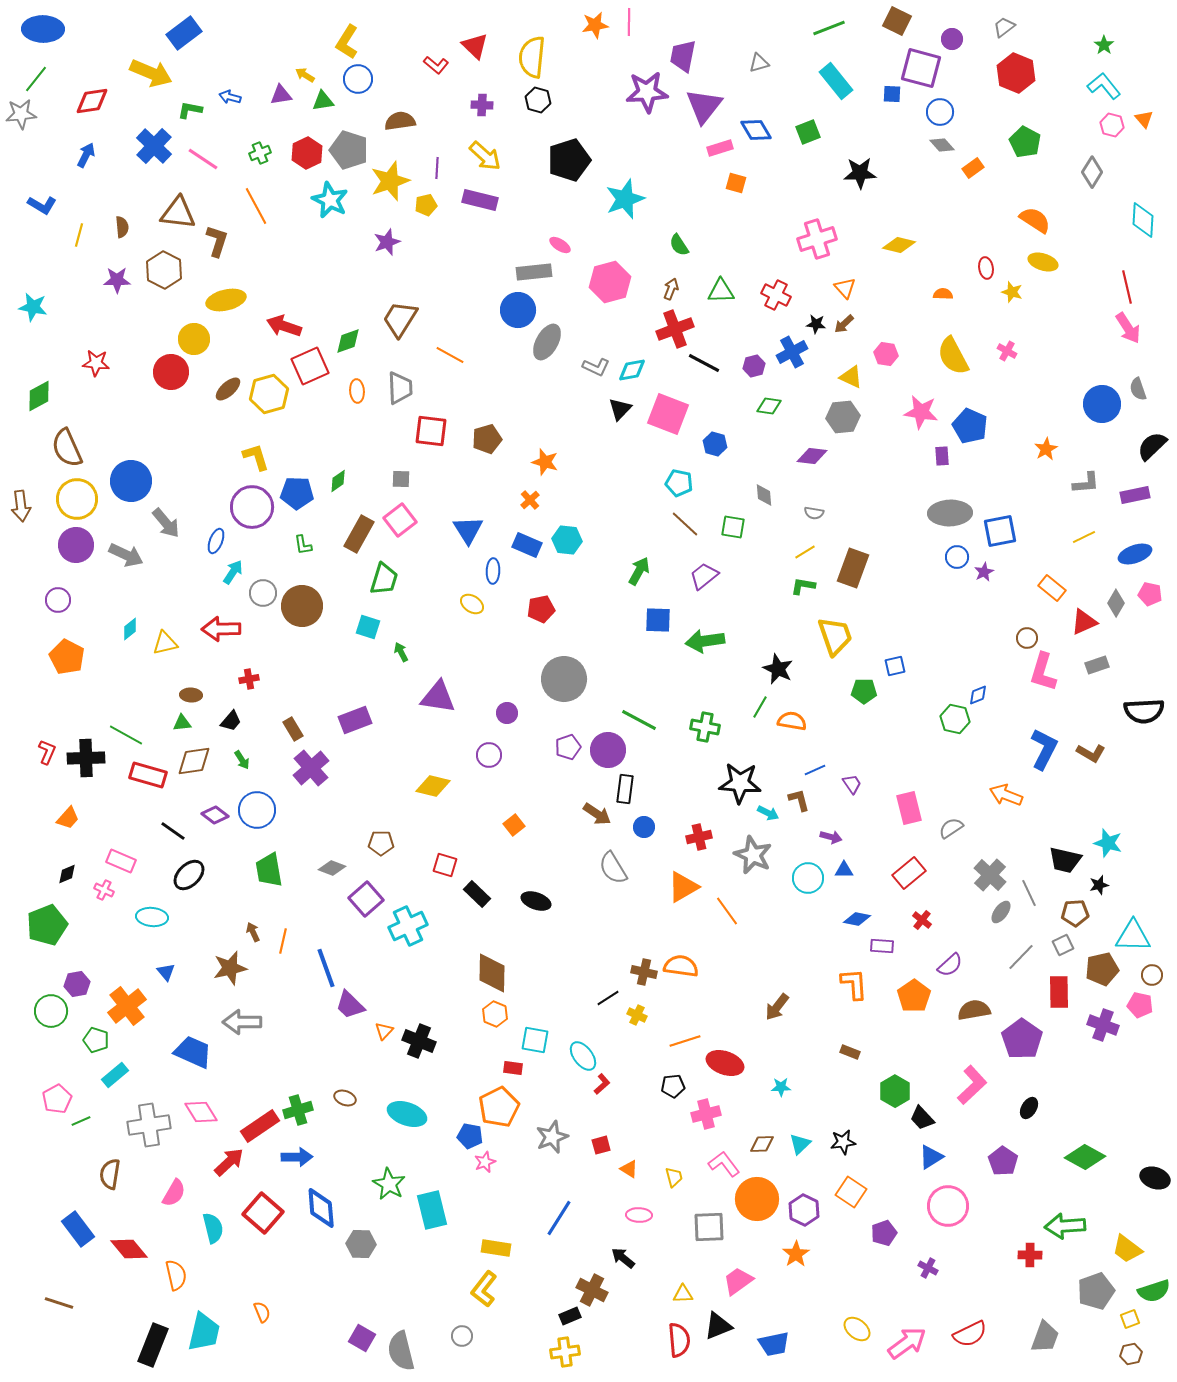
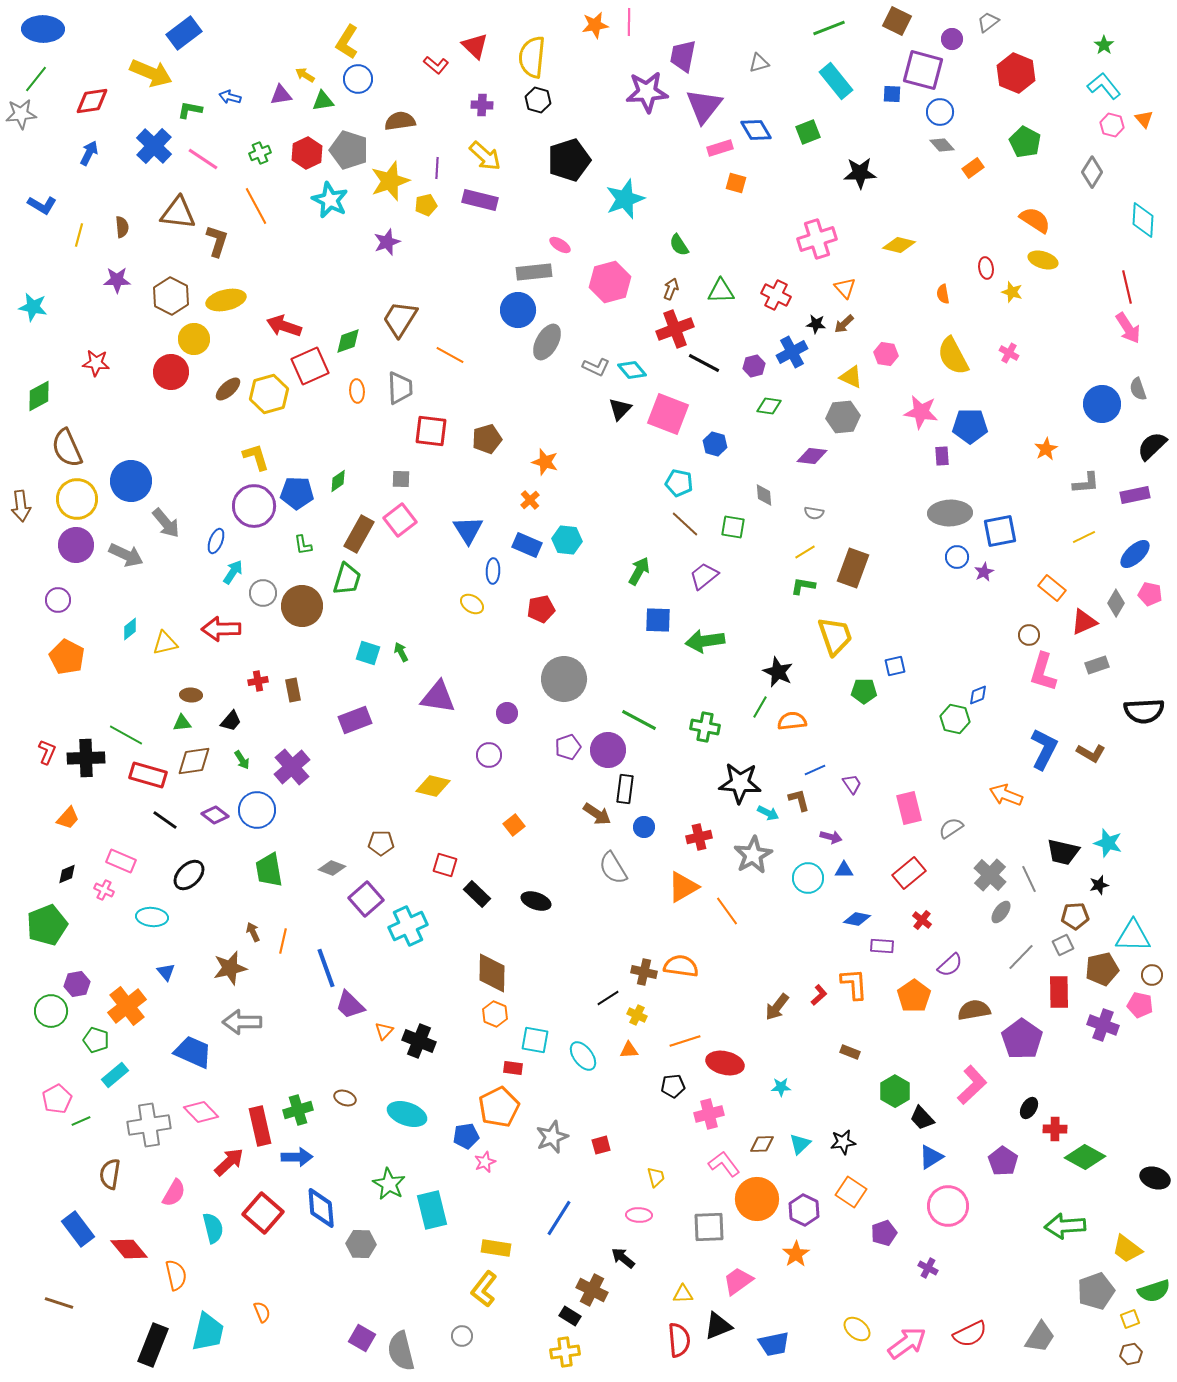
gray trapezoid at (1004, 27): moved 16 px left, 5 px up
purple square at (921, 68): moved 2 px right, 2 px down
blue arrow at (86, 155): moved 3 px right, 2 px up
yellow ellipse at (1043, 262): moved 2 px up
brown hexagon at (164, 270): moved 7 px right, 26 px down
orange semicircle at (943, 294): rotated 102 degrees counterclockwise
pink cross at (1007, 351): moved 2 px right, 2 px down
cyan diamond at (632, 370): rotated 60 degrees clockwise
blue pentagon at (970, 426): rotated 24 degrees counterclockwise
purple circle at (252, 507): moved 2 px right, 1 px up
blue ellipse at (1135, 554): rotated 24 degrees counterclockwise
green trapezoid at (384, 579): moved 37 px left
cyan square at (368, 627): moved 26 px down
brown circle at (1027, 638): moved 2 px right, 3 px up
black star at (778, 669): moved 3 px down
red cross at (249, 679): moved 9 px right, 2 px down
orange semicircle at (792, 721): rotated 16 degrees counterclockwise
brown rectangle at (293, 729): moved 39 px up; rotated 20 degrees clockwise
purple cross at (311, 768): moved 19 px left, 1 px up
black line at (173, 831): moved 8 px left, 11 px up
gray star at (753, 855): rotated 18 degrees clockwise
black trapezoid at (1065, 860): moved 2 px left, 8 px up
gray line at (1029, 893): moved 14 px up
brown pentagon at (1075, 913): moved 3 px down
red ellipse at (725, 1063): rotated 6 degrees counterclockwise
red L-shape at (602, 1084): moved 217 px right, 89 px up
pink diamond at (201, 1112): rotated 12 degrees counterclockwise
pink cross at (706, 1114): moved 3 px right
red rectangle at (260, 1126): rotated 69 degrees counterclockwise
blue pentagon at (470, 1136): moved 4 px left; rotated 20 degrees counterclockwise
orange triangle at (629, 1169): moved 119 px up; rotated 36 degrees counterclockwise
yellow trapezoid at (674, 1177): moved 18 px left
red cross at (1030, 1255): moved 25 px right, 126 px up
black rectangle at (570, 1316): rotated 55 degrees clockwise
cyan trapezoid at (204, 1332): moved 4 px right
gray trapezoid at (1045, 1337): moved 5 px left; rotated 12 degrees clockwise
